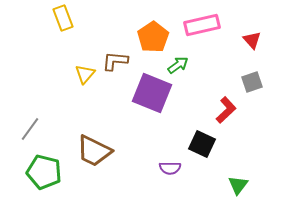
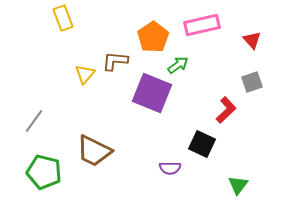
gray line: moved 4 px right, 8 px up
